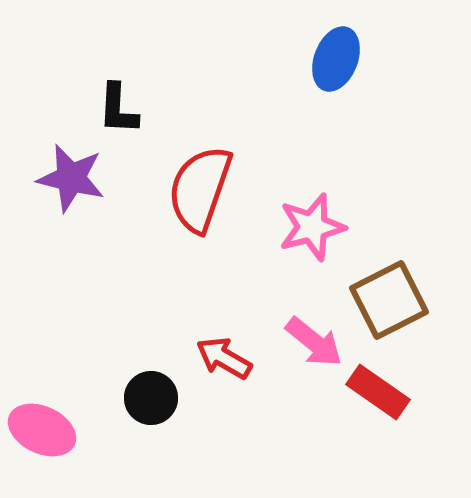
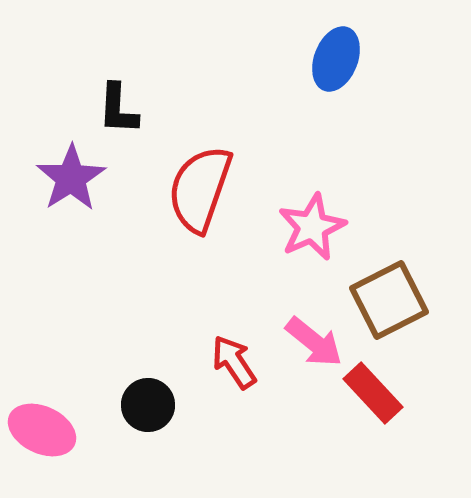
purple star: rotated 26 degrees clockwise
pink star: rotated 10 degrees counterclockwise
red arrow: moved 10 px right, 4 px down; rotated 26 degrees clockwise
red rectangle: moved 5 px left, 1 px down; rotated 12 degrees clockwise
black circle: moved 3 px left, 7 px down
